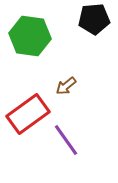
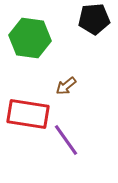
green hexagon: moved 2 px down
red rectangle: rotated 45 degrees clockwise
